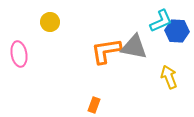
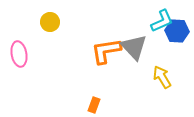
cyan L-shape: moved 1 px right
gray triangle: rotated 36 degrees clockwise
yellow arrow: moved 7 px left; rotated 10 degrees counterclockwise
